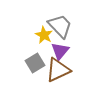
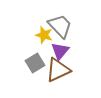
yellow star: rotated 12 degrees counterclockwise
